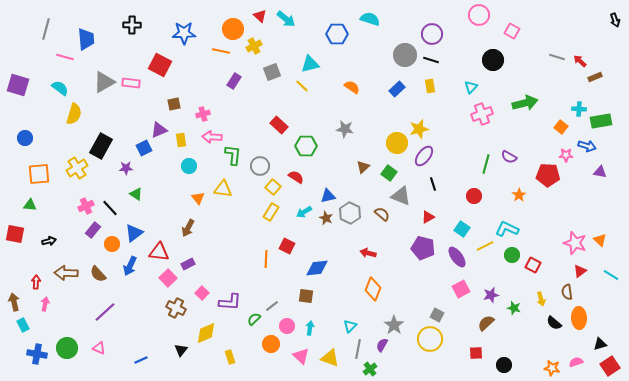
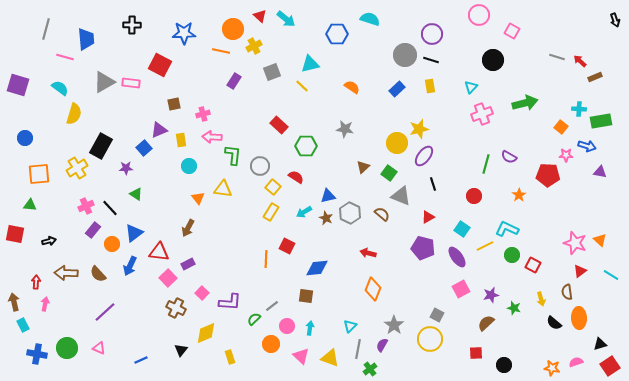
blue square at (144, 148): rotated 14 degrees counterclockwise
